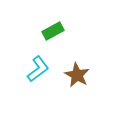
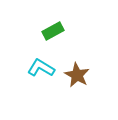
cyan L-shape: moved 3 px right, 1 px up; rotated 112 degrees counterclockwise
